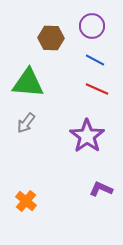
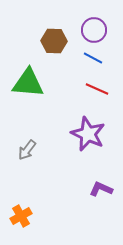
purple circle: moved 2 px right, 4 px down
brown hexagon: moved 3 px right, 3 px down
blue line: moved 2 px left, 2 px up
gray arrow: moved 1 px right, 27 px down
purple star: moved 1 px right, 2 px up; rotated 12 degrees counterclockwise
orange cross: moved 5 px left, 15 px down; rotated 20 degrees clockwise
